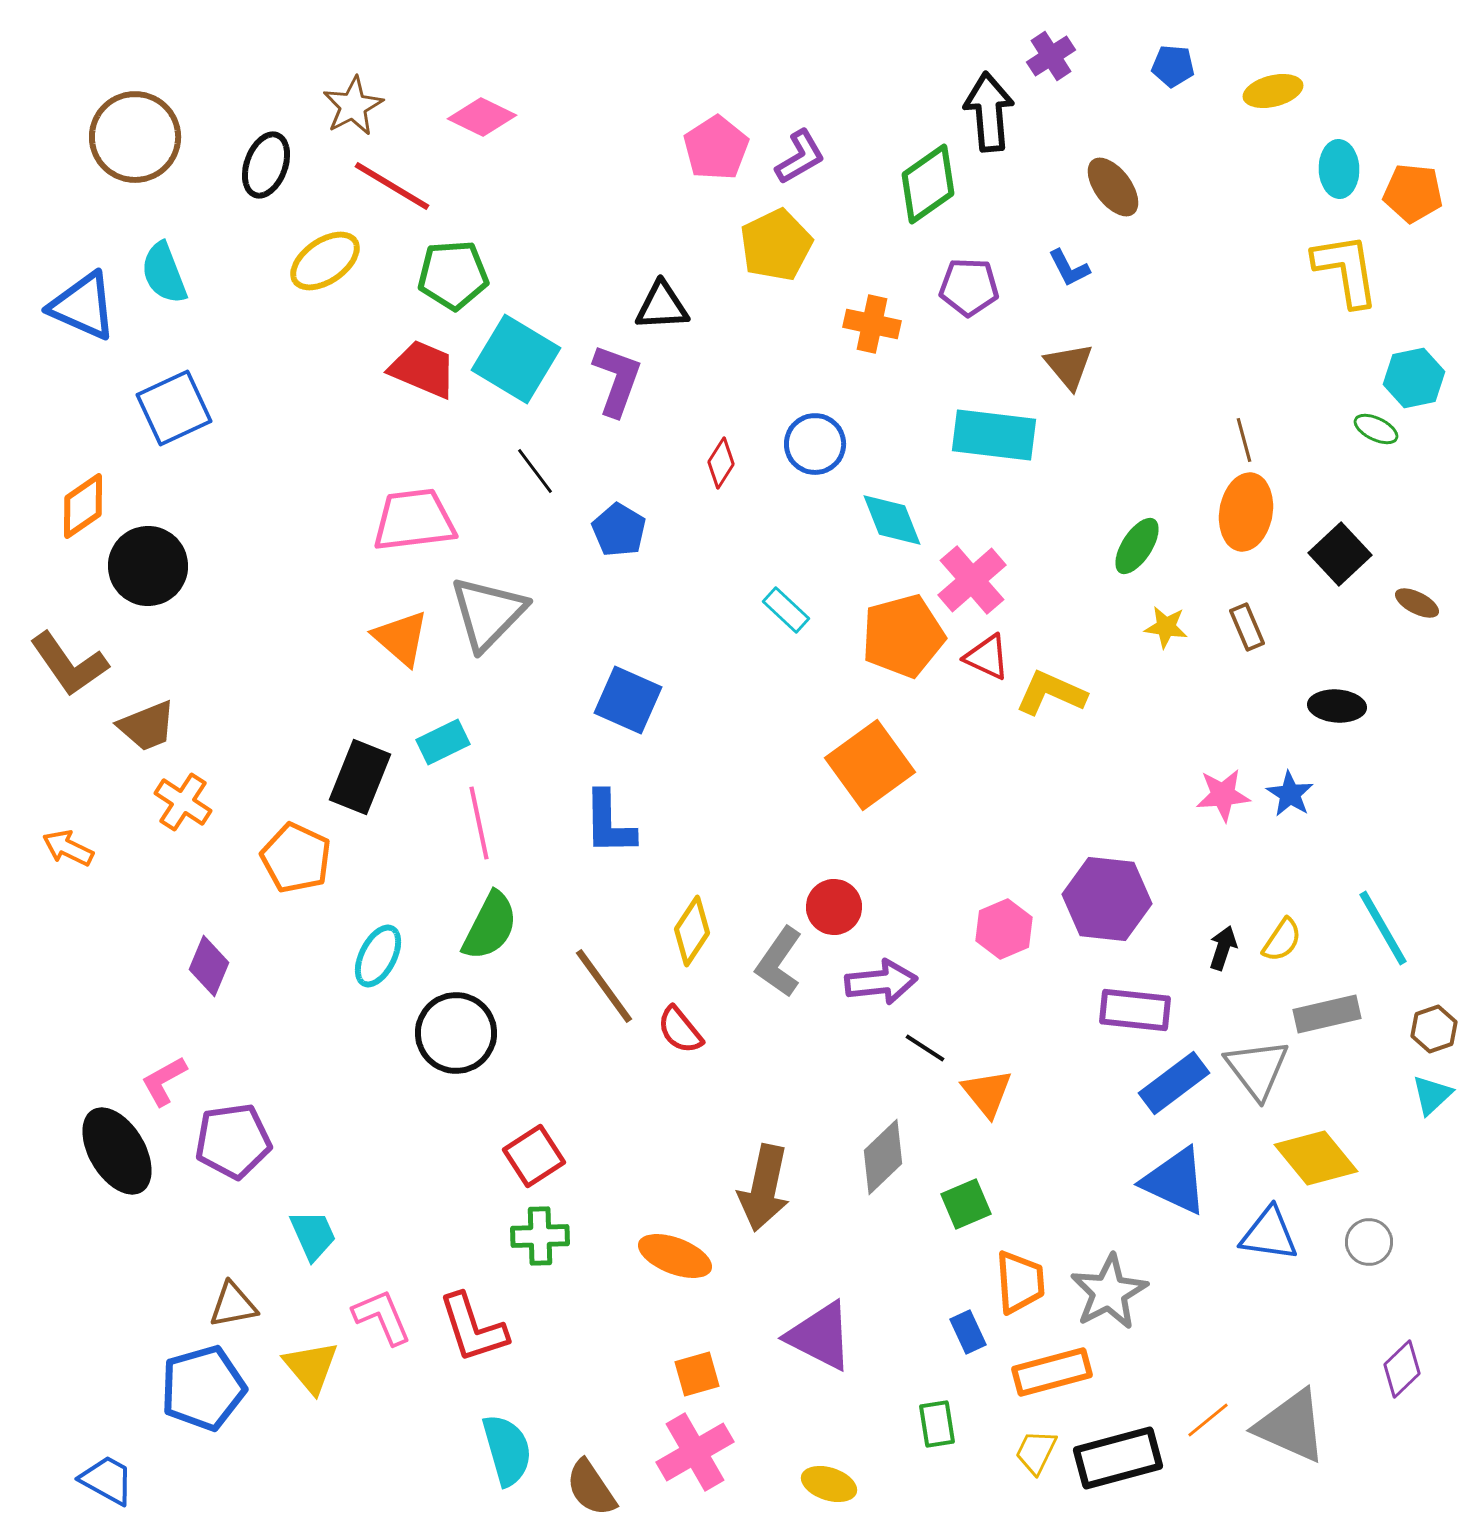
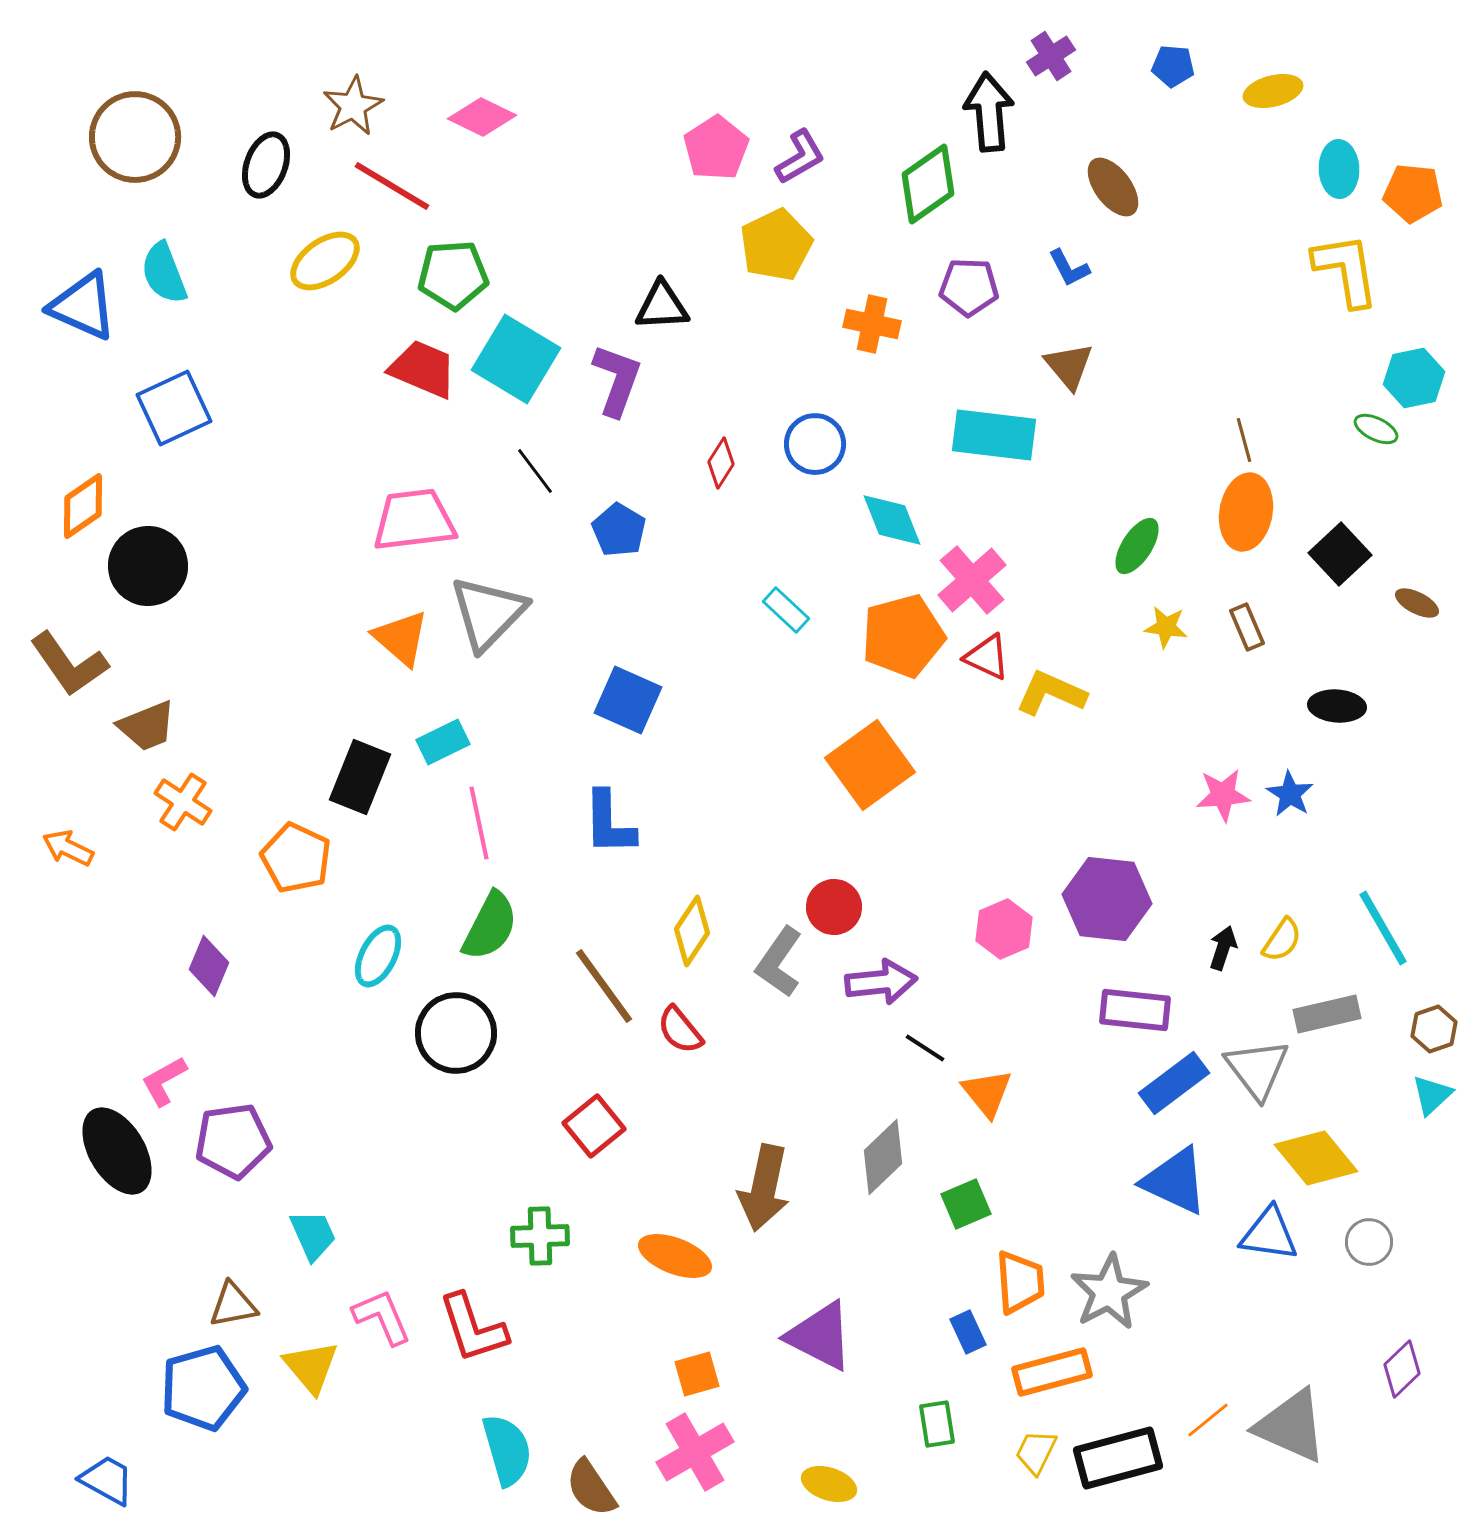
red square at (534, 1156): moved 60 px right, 30 px up; rotated 6 degrees counterclockwise
